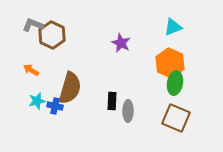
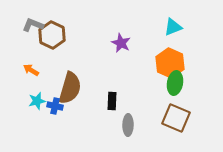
gray ellipse: moved 14 px down
